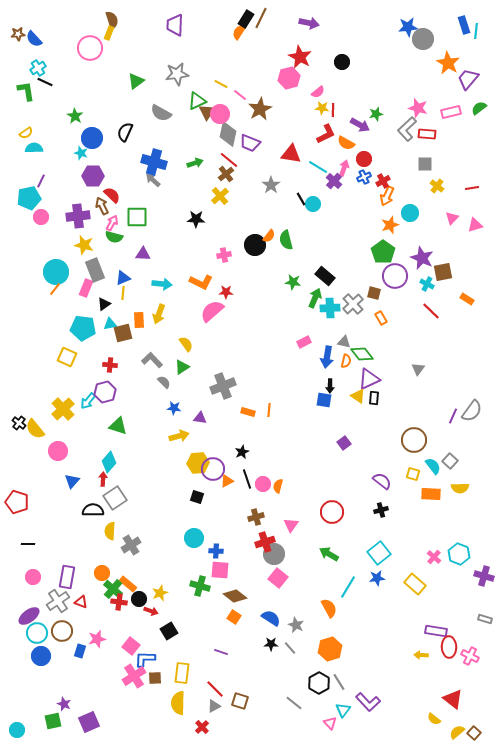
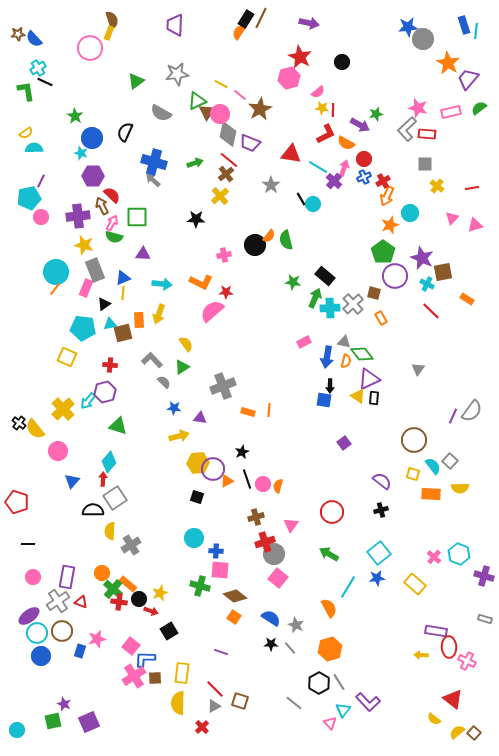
pink cross at (470, 656): moved 3 px left, 5 px down
